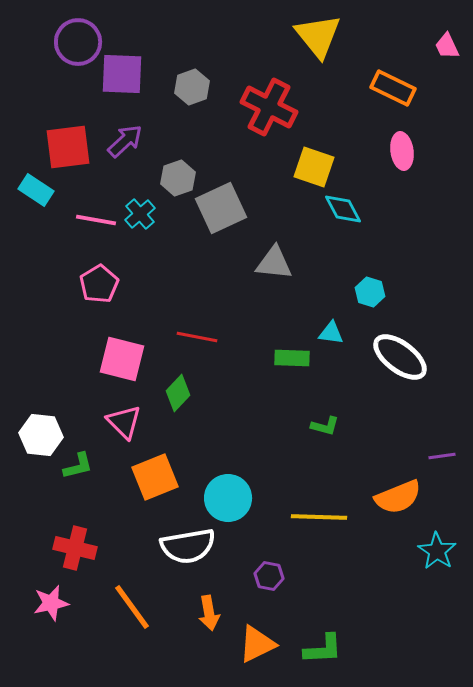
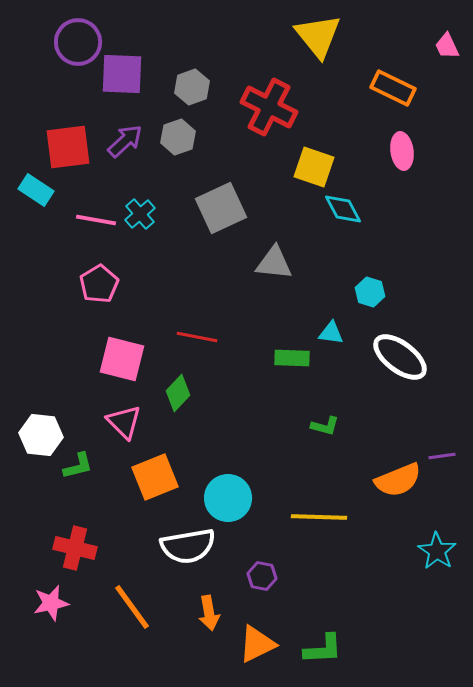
gray hexagon at (178, 178): moved 41 px up
orange semicircle at (398, 497): moved 17 px up
purple hexagon at (269, 576): moved 7 px left
